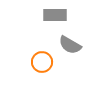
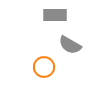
orange circle: moved 2 px right, 5 px down
